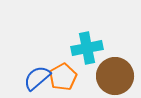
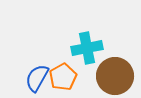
blue semicircle: rotated 20 degrees counterclockwise
